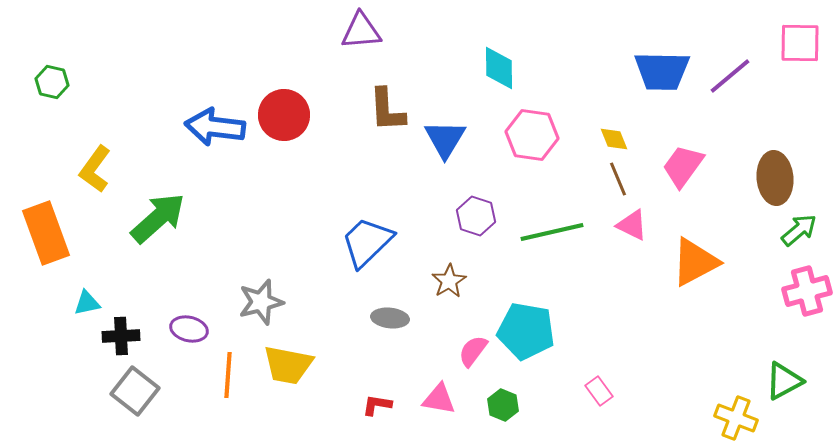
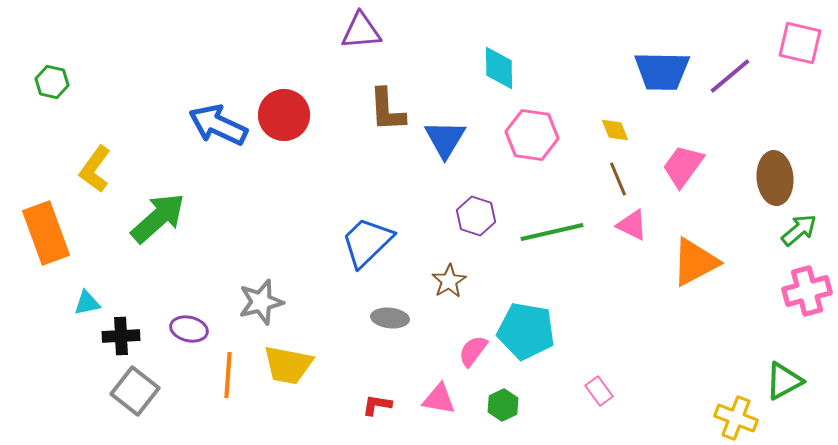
pink square at (800, 43): rotated 12 degrees clockwise
blue arrow at (215, 127): moved 3 px right, 2 px up; rotated 18 degrees clockwise
yellow diamond at (614, 139): moved 1 px right, 9 px up
green hexagon at (503, 405): rotated 12 degrees clockwise
